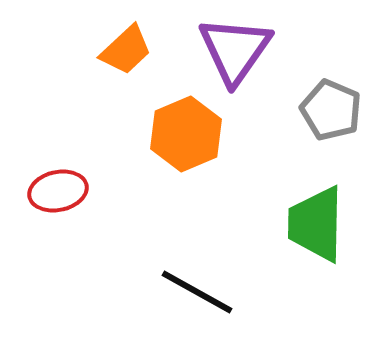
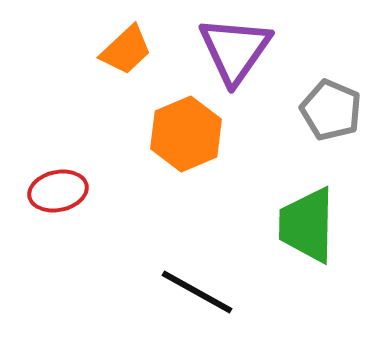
green trapezoid: moved 9 px left, 1 px down
